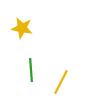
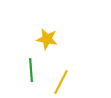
yellow star: moved 25 px right, 11 px down
